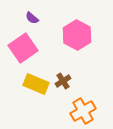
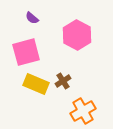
pink square: moved 3 px right, 4 px down; rotated 20 degrees clockwise
